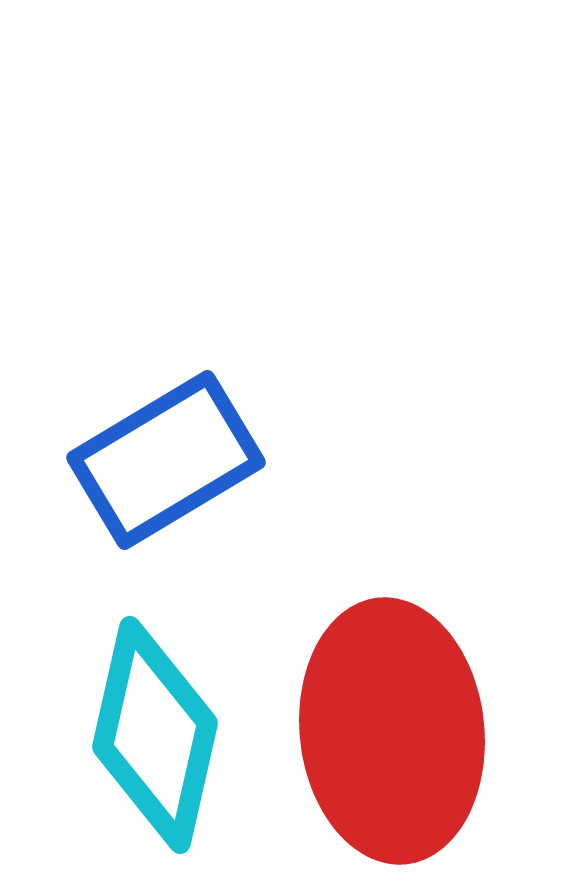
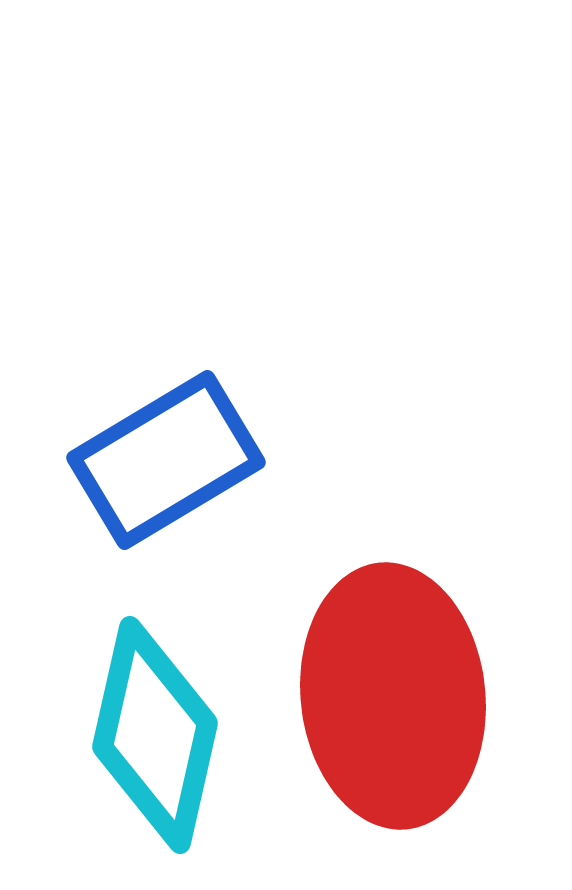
red ellipse: moved 1 px right, 35 px up
